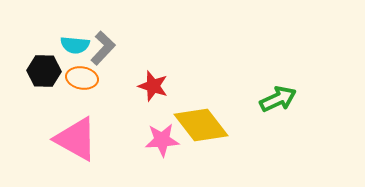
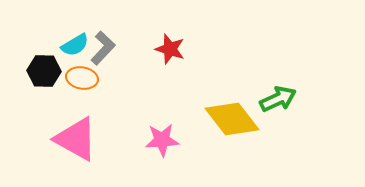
cyan semicircle: rotated 36 degrees counterclockwise
red star: moved 17 px right, 37 px up
yellow diamond: moved 31 px right, 6 px up
